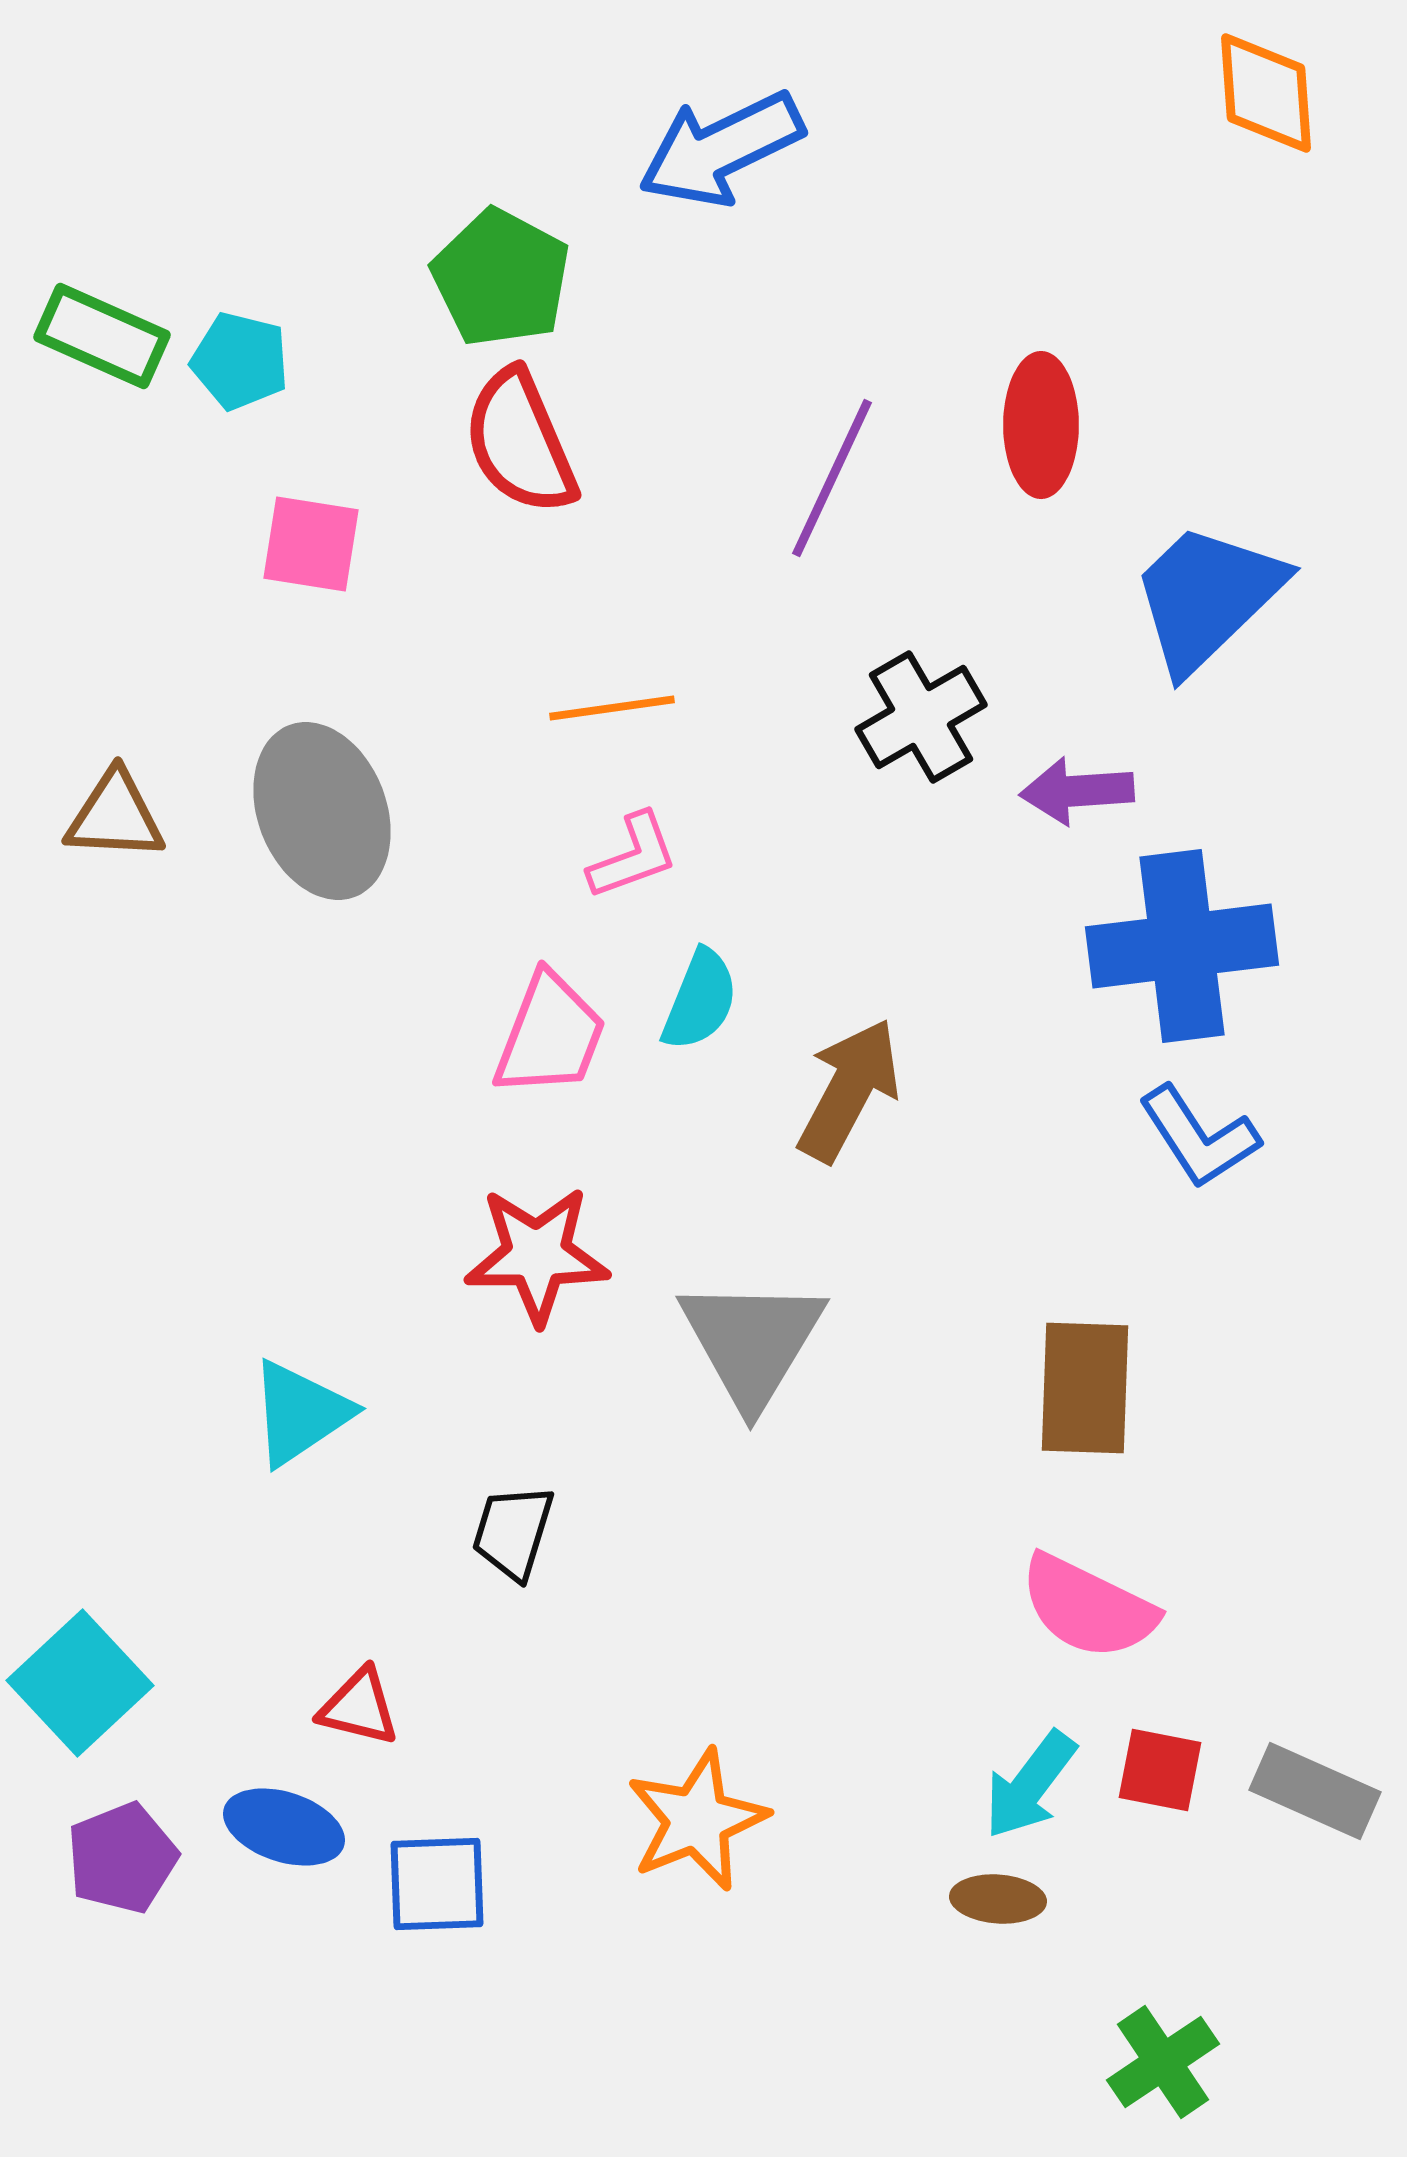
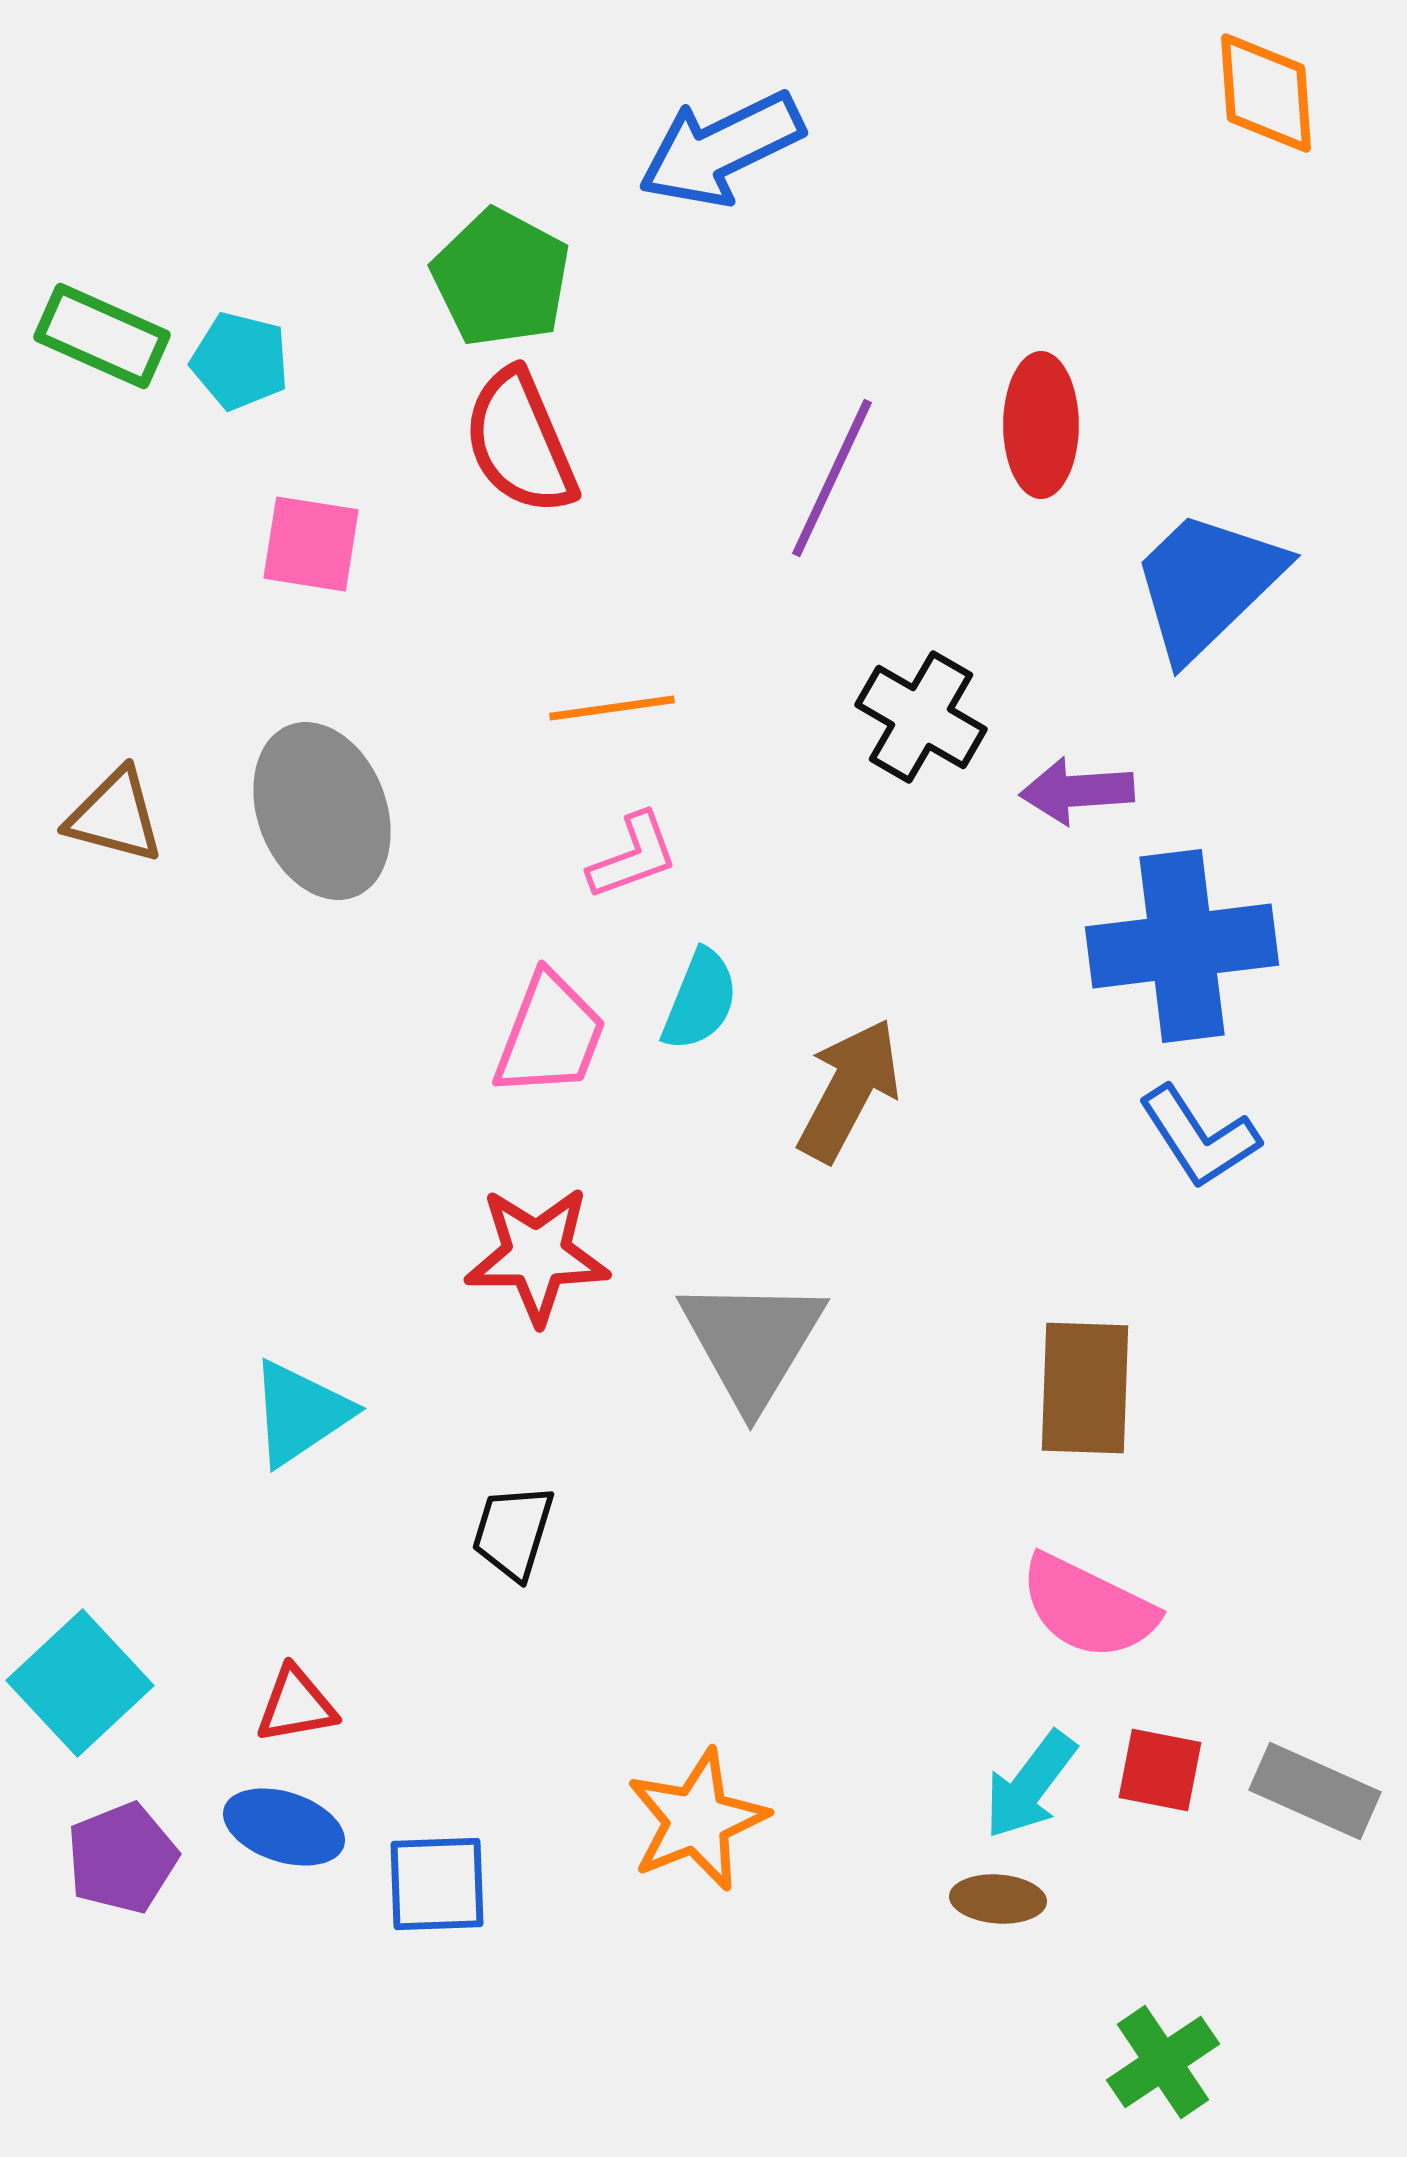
blue trapezoid: moved 13 px up
black cross: rotated 30 degrees counterclockwise
brown triangle: rotated 12 degrees clockwise
red triangle: moved 63 px left, 2 px up; rotated 24 degrees counterclockwise
